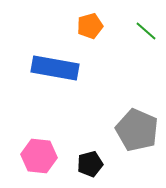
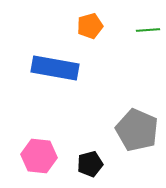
green line: moved 2 px right, 1 px up; rotated 45 degrees counterclockwise
